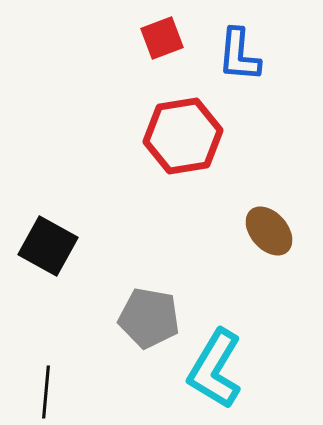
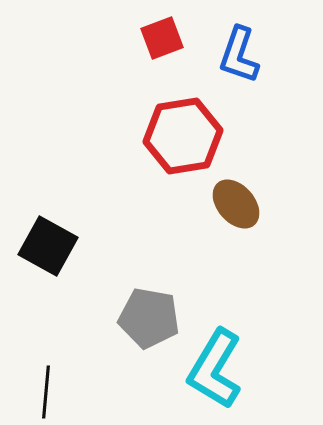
blue L-shape: rotated 14 degrees clockwise
brown ellipse: moved 33 px left, 27 px up
